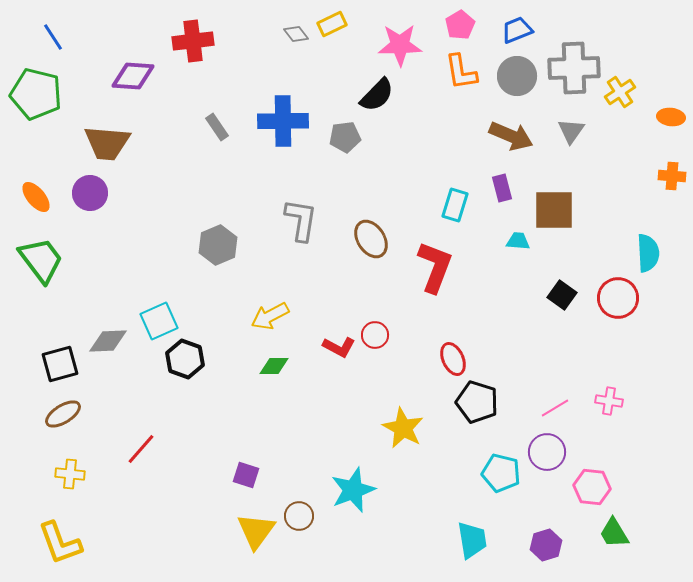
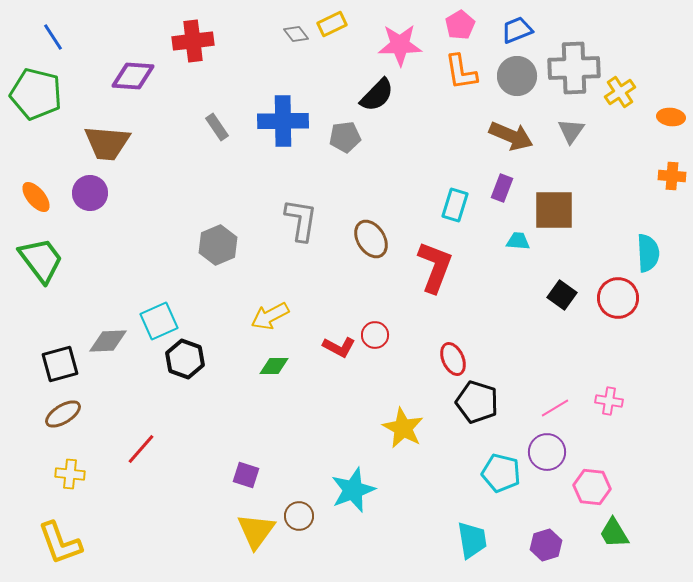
purple rectangle at (502, 188): rotated 36 degrees clockwise
